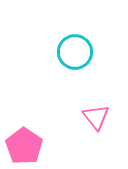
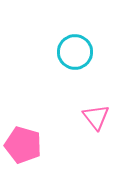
pink pentagon: moved 1 px left, 1 px up; rotated 18 degrees counterclockwise
